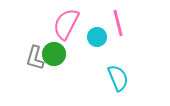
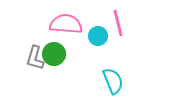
pink semicircle: rotated 68 degrees clockwise
cyan circle: moved 1 px right, 1 px up
cyan semicircle: moved 5 px left, 3 px down
